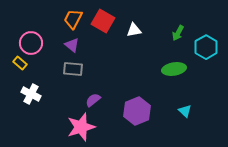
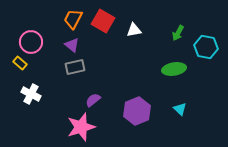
pink circle: moved 1 px up
cyan hexagon: rotated 20 degrees counterclockwise
gray rectangle: moved 2 px right, 2 px up; rotated 18 degrees counterclockwise
cyan triangle: moved 5 px left, 2 px up
